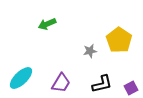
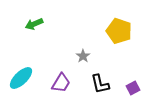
green arrow: moved 13 px left
yellow pentagon: moved 9 px up; rotated 15 degrees counterclockwise
gray star: moved 7 px left, 5 px down; rotated 24 degrees counterclockwise
black L-shape: moved 2 px left; rotated 90 degrees clockwise
purple square: moved 2 px right
